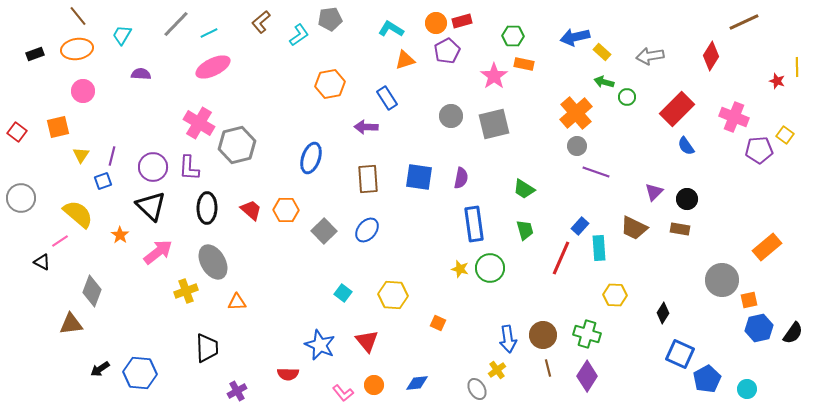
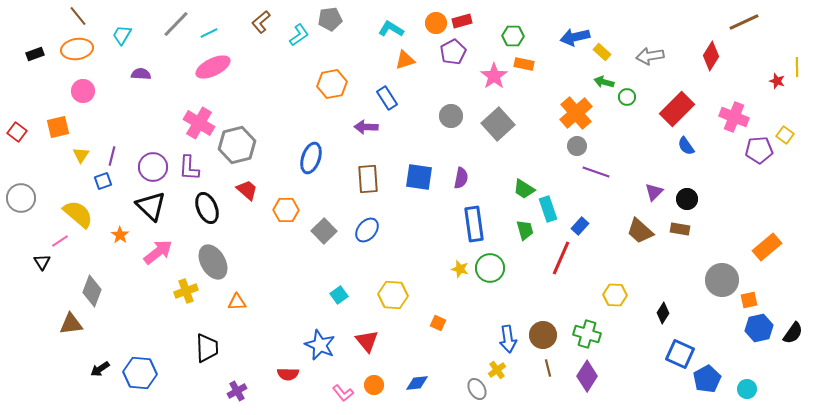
purple pentagon at (447, 51): moved 6 px right, 1 px down
orange hexagon at (330, 84): moved 2 px right
gray square at (494, 124): moved 4 px right; rotated 28 degrees counterclockwise
black ellipse at (207, 208): rotated 24 degrees counterclockwise
red trapezoid at (251, 210): moved 4 px left, 20 px up
brown trapezoid at (634, 228): moved 6 px right, 3 px down; rotated 16 degrees clockwise
cyan rectangle at (599, 248): moved 51 px left, 39 px up; rotated 15 degrees counterclockwise
black triangle at (42, 262): rotated 30 degrees clockwise
cyan square at (343, 293): moved 4 px left, 2 px down; rotated 18 degrees clockwise
